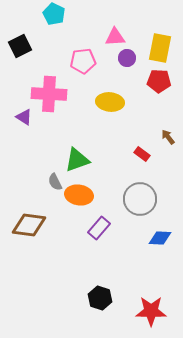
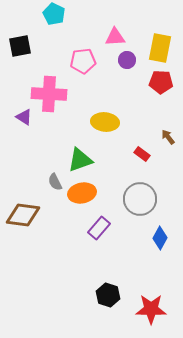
black square: rotated 15 degrees clockwise
purple circle: moved 2 px down
red pentagon: moved 2 px right, 1 px down
yellow ellipse: moved 5 px left, 20 px down
green triangle: moved 3 px right
orange ellipse: moved 3 px right, 2 px up; rotated 20 degrees counterclockwise
brown diamond: moved 6 px left, 10 px up
blue diamond: rotated 65 degrees counterclockwise
black hexagon: moved 8 px right, 3 px up
red star: moved 2 px up
